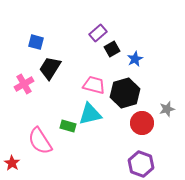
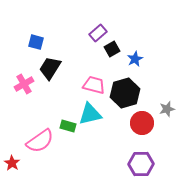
pink semicircle: rotated 92 degrees counterclockwise
purple hexagon: rotated 20 degrees counterclockwise
